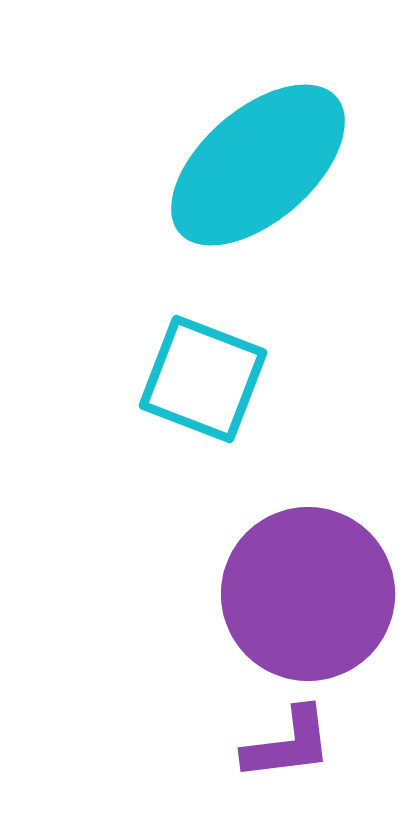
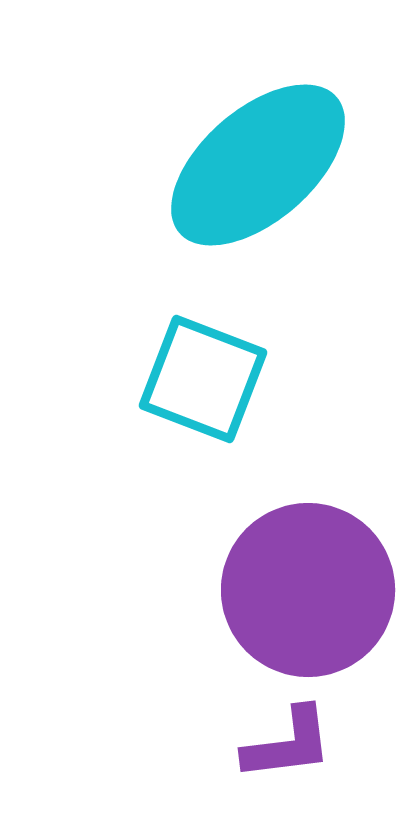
purple circle: moved 4 px up
